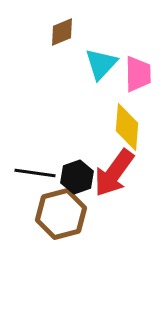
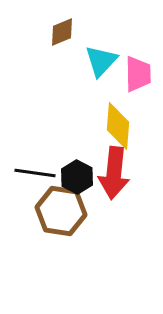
cyan triangle: moved 3 px up
yellow diamond: moved 9 px left, 1 px up
red arrow: rotated 30 degrees counterclockwise
black hexagon: rotated 12 degrees counterclockwise
brown hexagon: moved 3 px up; rotated 24 degrees clockwise
